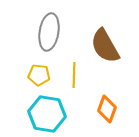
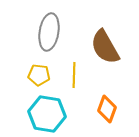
brown semicircle: moved 1 px down
